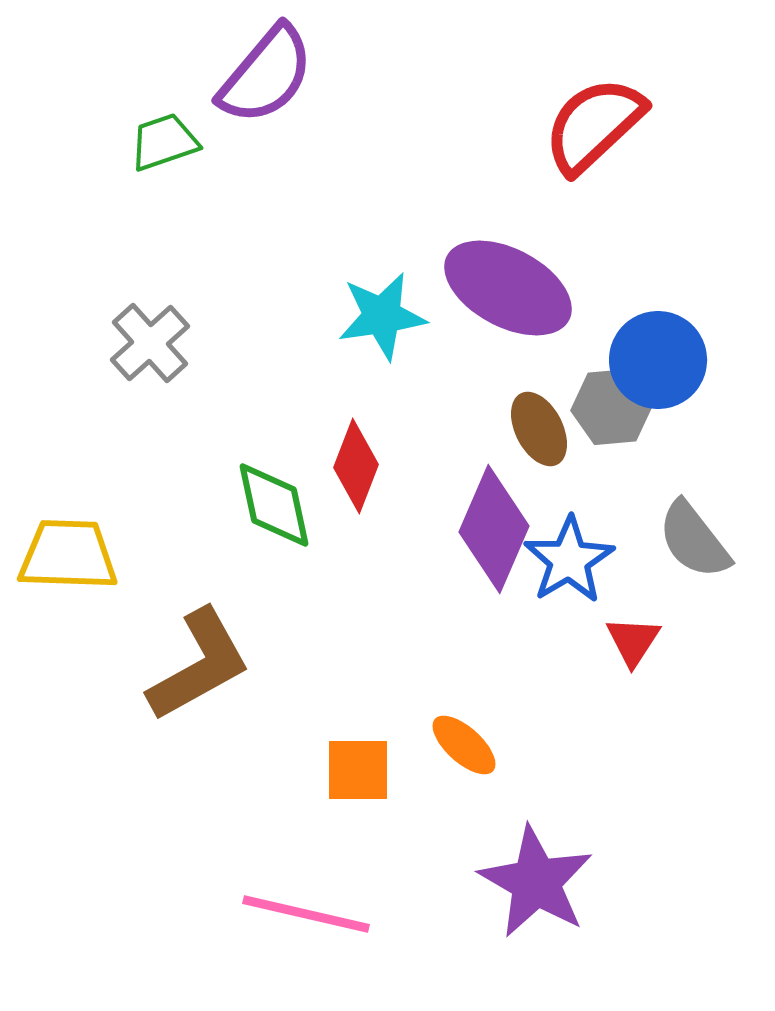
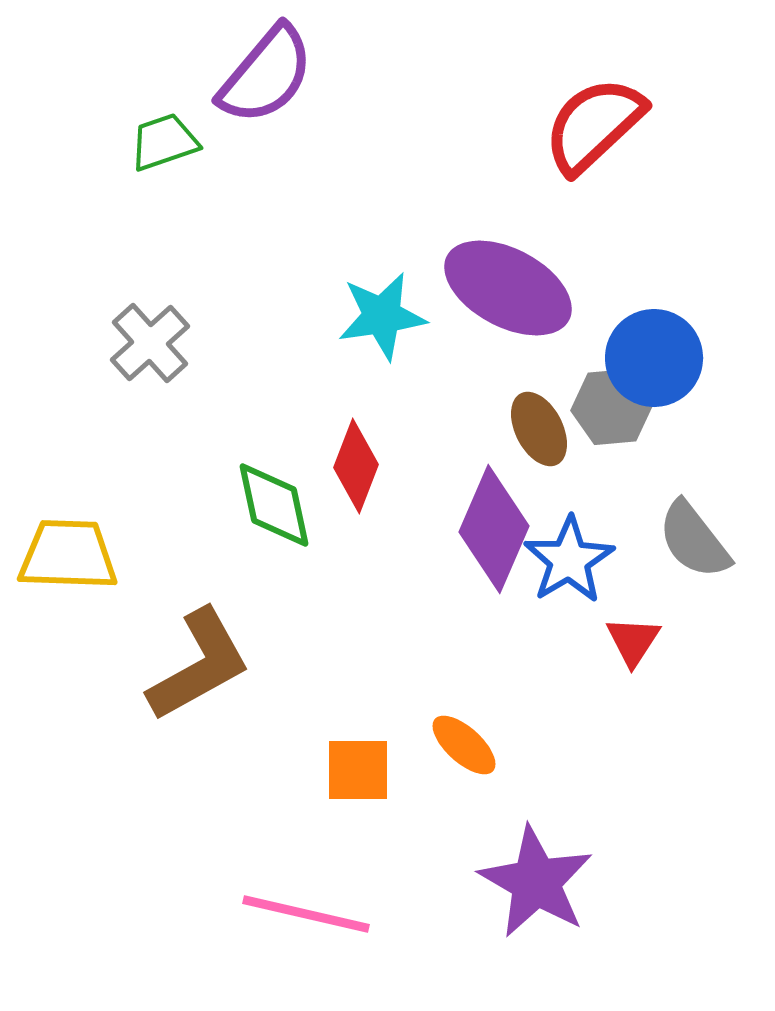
blue circle: moved 4 px left, 2 px up
